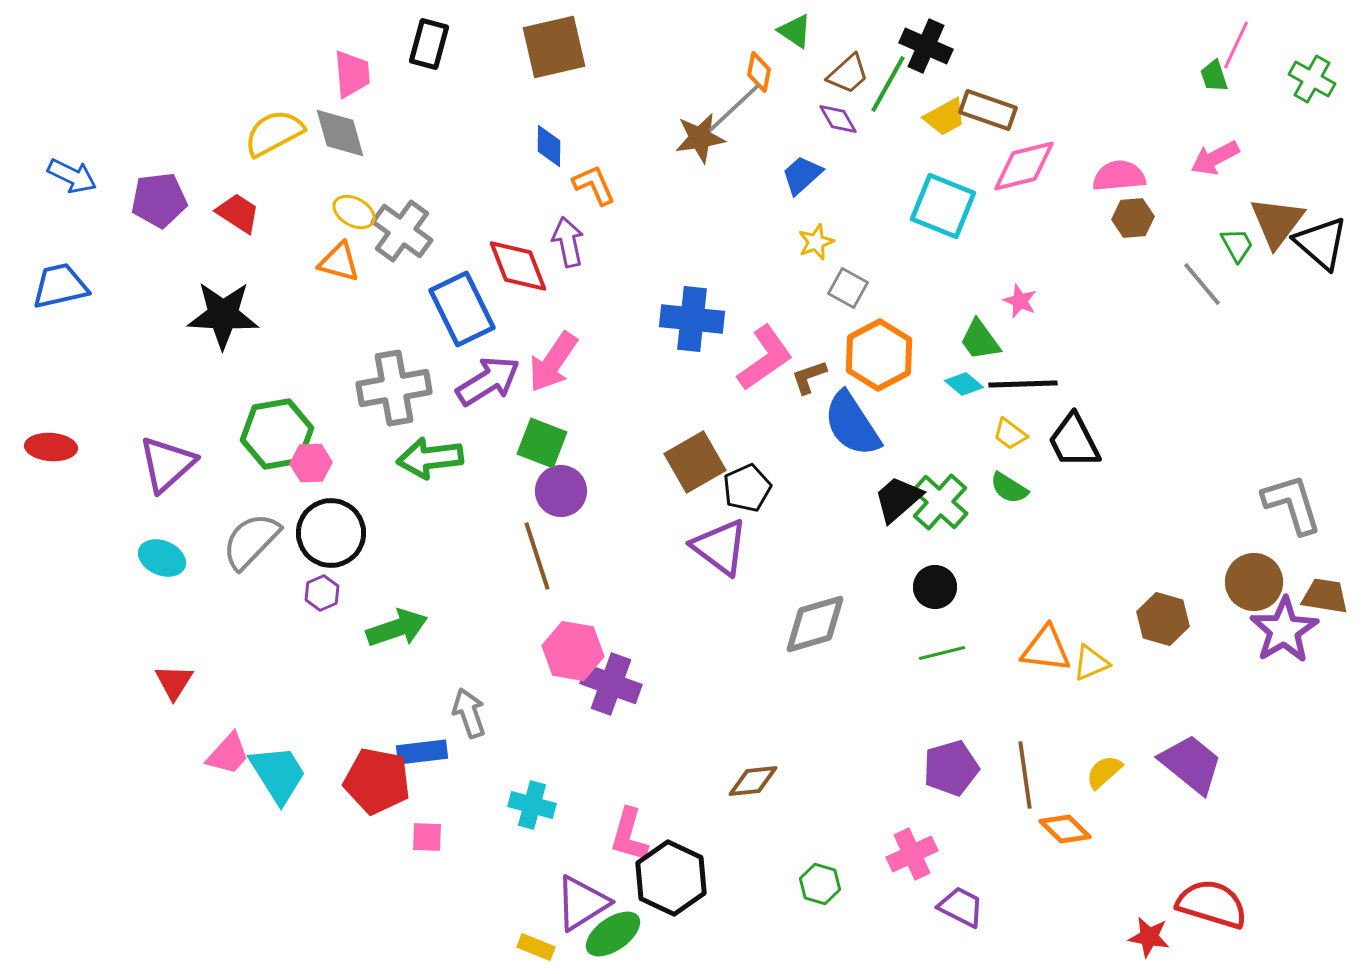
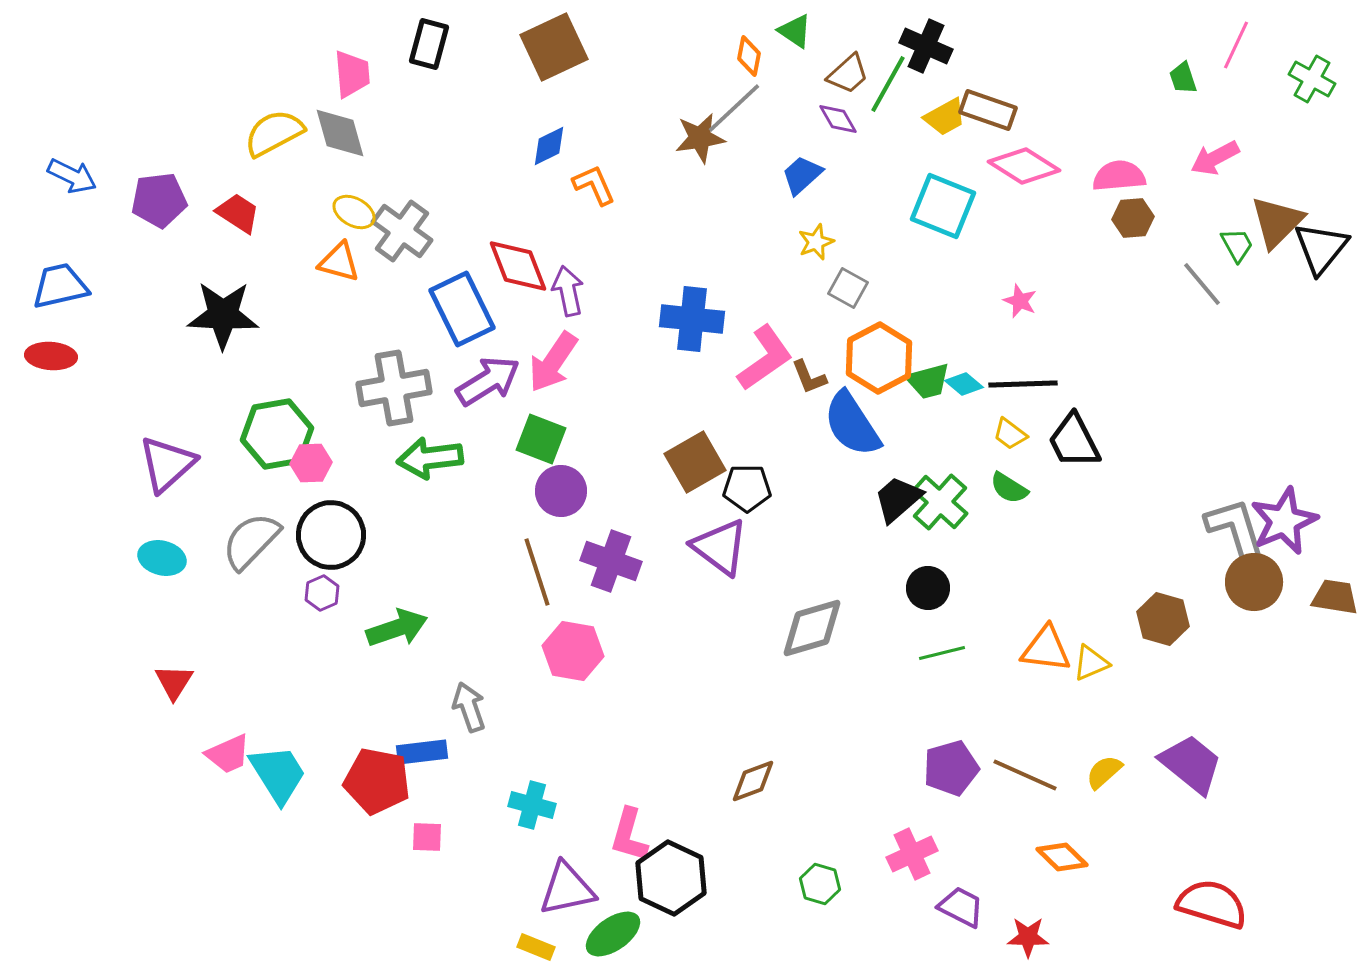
brown square at (554, 47): rotated 12 degrees counterclockwise
orange diamond at (759, 72): moved 10 px left, 16 px up
green trapezoid at (1214, 76): moved 31 px left, 2 px down
blue diamond at (549, 146): rotated 63 degrees clockwise
pink diamond at (1024, 166): rotated 46 degrees clockwise
brown triangle at (1277, 222): rotated 8 degrees clockwise
purple arrow at (568, 242): moved 49 px down
black triangle at (1321, 243): moved 5 px down; rotated 28 degrees clockwise
green trapezoid at (980, 340): moved 52 px left, 41 px down; rotated 69 degrees counterclockwise
orange hexagon at (879, 355): moved 3 px down
brown L-shape at (809, 377): rotated 93 degrees counterclockwise
green square at (542, 443): moved 1 px left, 4 px up
red ellipse at (51, 447): moved 91 px up
black pentagon at (747, 488): rotated 24 degrees clockwise
gray L-shape at (1292, 504): moved 57 px left, 24 px down
black circle at (331, 533): moved 2 px down
brown line at (537, 556): moved 16 px down
cyan ellipse at (162, 558): rotated 9 degrees counterclockwise
black circle at (935, 587): moved 7 px left, 1 px down
brown trapezoid at (1325, 596): moved 10 px right, 1 px down
gray diamond at (815, 624): moved 3 px left, 4 px down
purple star at (1284, 630): moved 109 px up; rotated 8 degrees clockwise
purple cross at (611, 684): moved 123 px up
gray arrow at (469, 713): moved 6 px up
pink trapezoid at (228, 754): rotated 24 degrees clockwise
brown line at (1025, 775): rotated 58 degrees counterclockwise
brown diamond at (753, 781): rotated 15 degrees counterclockwise
orange diamond at (1065, 829): moved 3 px left, 28 px down
purple triangle at (582, 903): moved 15 px left, 14 px up; rotated 20 degrees clockwise
red star at (1149, 937): moved 121 px left; rotated 9 degrees counterclockwise
